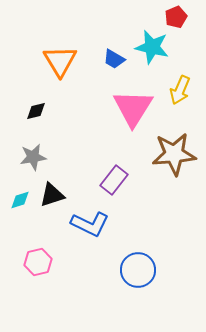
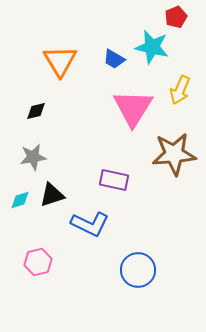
purple rectangle: rotated 64 degrees clockwise
